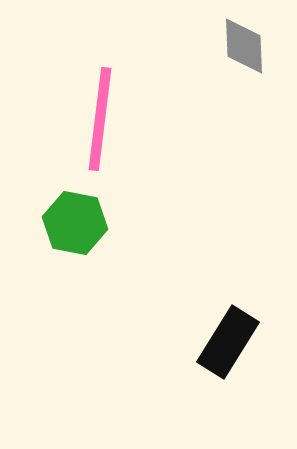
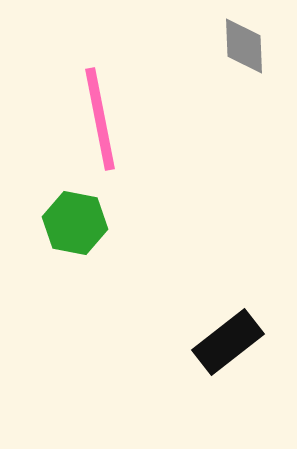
pink line: rotated 18 degrees counterclockwise
black rectangle: rotated 20 degrees clockwise
